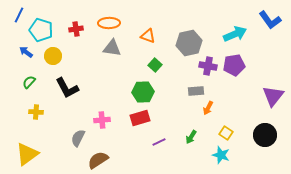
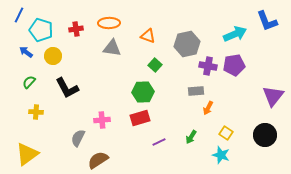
blue L-shape: moved 3 px left, 1 px down; rotated 15 degrees clockwise
gray hexagon: moved 2 px left, 1 px down
